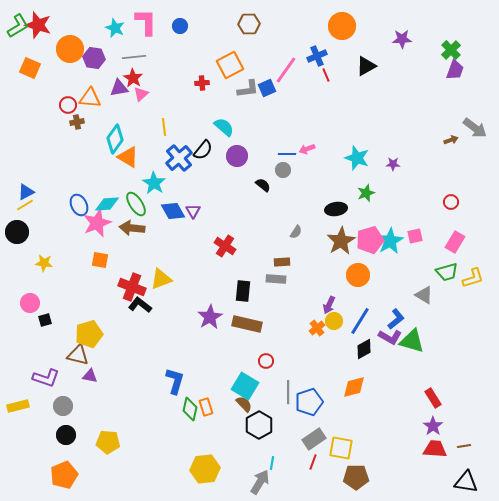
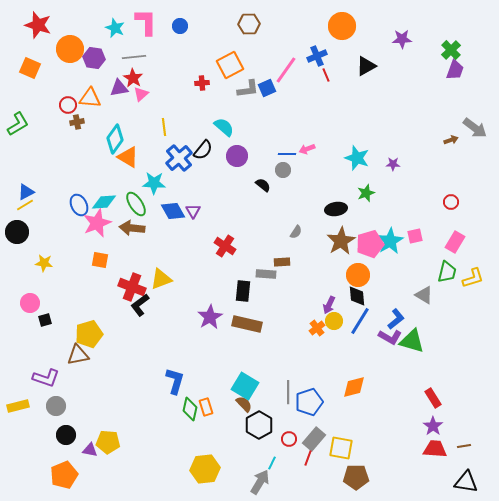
green L-shape at (18, 26): moved 98 px down
cyan star at (154, 183): rotated 30 degrees counterclockwise
cyan diamond at (107, 204): moved 3 px left, 2 px up
pink pentagon at (370, 240): moved 4 px down
green trapezoid at (447, 272): rotated 60 degrees counterclockwise
gray rectangle at (276, 279): moved 10 px left, 5 px up
black L-shape at (140, 305): rotated 75 degrees counterclockwise
black diamond at (364, 349): moved 7 px left, 53 px up; rotated 65 degrees counterclockwise
brown triangle at (78, 355): rotated 25 degrees counterclockwise
red circle at (266, 361): moved 23 px right, 78 px down
purple triangle at (90, 376): moved 74 px down
gray circle at (63, 406): moved 7 px left
gray rectangle at (314, 439): rotated 15 degrees counterclockwise
red line at (313, 462): moved 5 px left, 4 px up
cyan line at (272, 463): rotated 16 degrees clockwise
